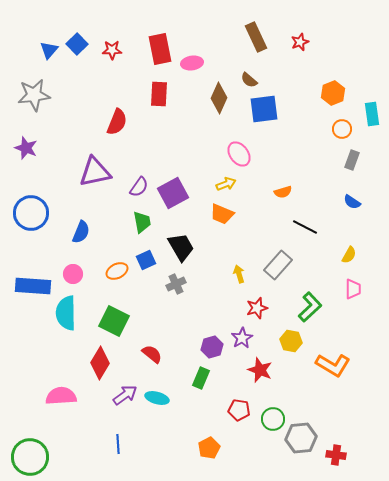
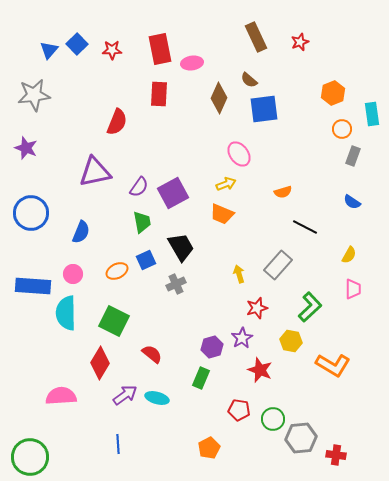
gray rectangle at (352, 160): moved 1 px right, 4 px up
